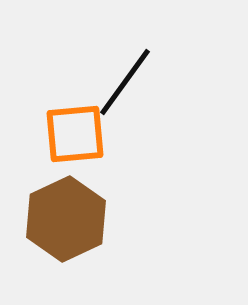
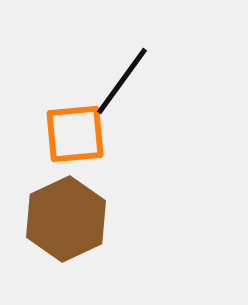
black line: moved 3 px left, 1 px up
